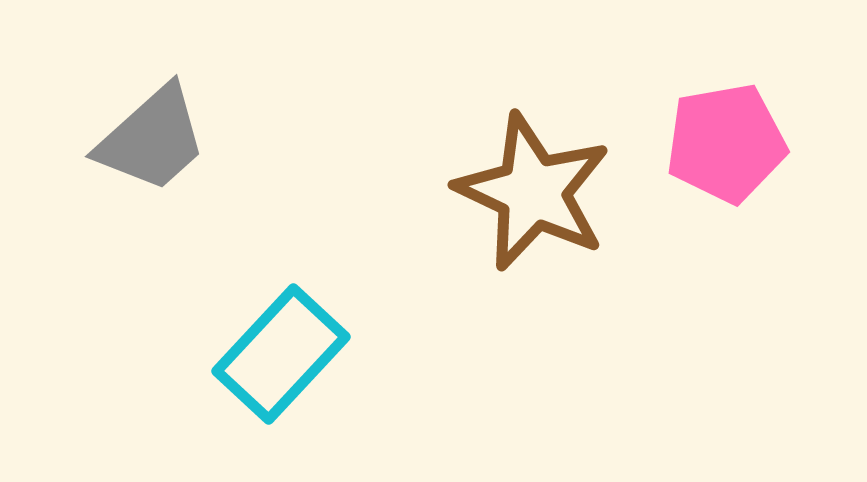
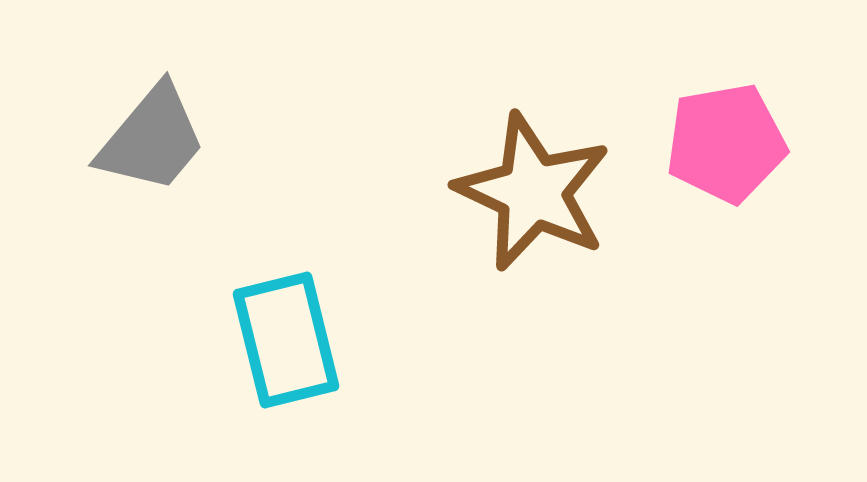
gray trapezoid: rotated 8 degrees counterclockwise
cyan rectangle: moved 5 px right, 14 px up; rotated 57 degrees counterclockwise
